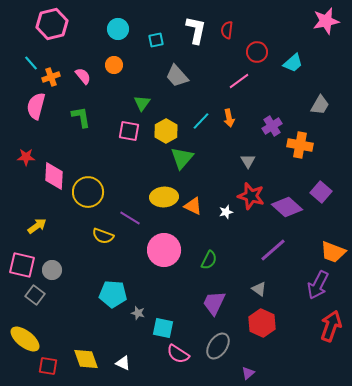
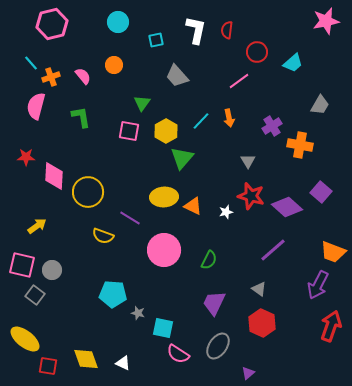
cyan circle at (118, 29): moved 7 px up
